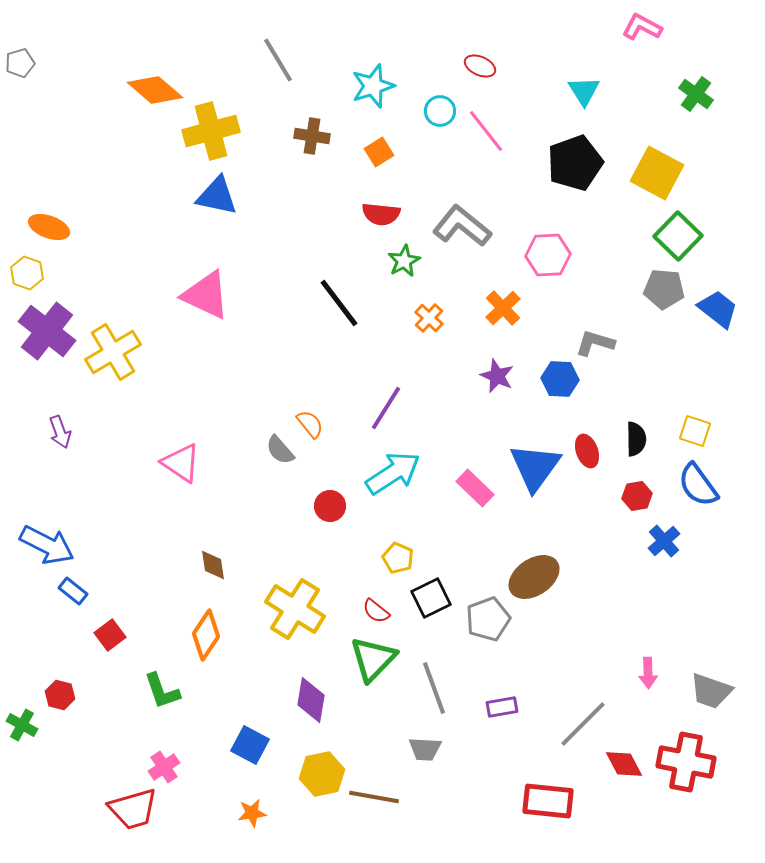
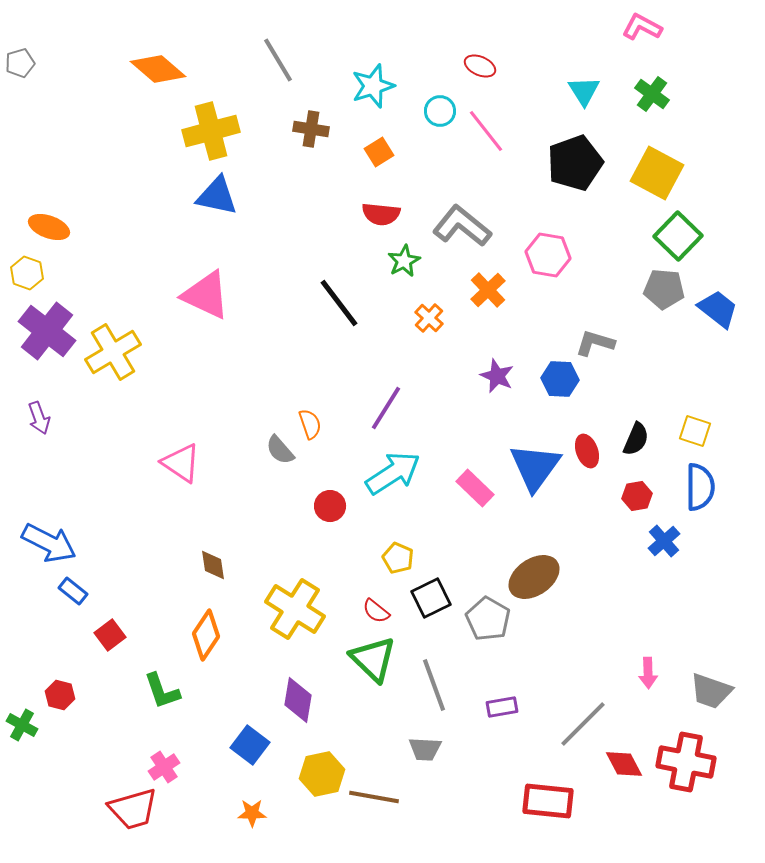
orange diamond at (155, 90): moved 3 px right, 21 px up
green cross at (696, 94): moved 44 px left
brown cross at (312, 136): moved 1 px left, 7 px up
pink hexagon at (548, 255): rotated 12 degrees clockwise
orange cross at (503, 308): moved 15 px left, 18 px up
orange semicircle at (310, 424): rotated 20 degrees clockwise
purple arrow at (60, 432): moved 21 px left, 14 px up
black semicircle at (636, 439): rotated 24 degrees clockwise
blue semicircle at (698, 485): moved 2 px right, 2 px down; rotated 144 degrees counterclockwise
blue arrow at (47, 545): moved 2 px right, 2 px up
gray pentagon at (488, 619): rotated 21 degrees counterclockwise
green triangle at (373, 659): rotated 30 degrees counterclockwise
gray line at (434, 688): moved 3 px up
purple diamond at (311, 700): moved 13 px left
blue square at (250, 745): rotated 9 degrees clockwise
orange star at (252, 813): rotated 8 degrees clockwise
